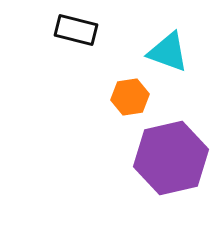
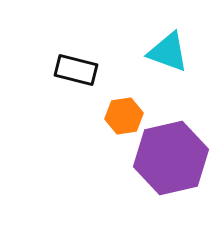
black rectangle: moved 40 px down
orange hexagon: moved 6 px left, 19 px down
